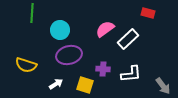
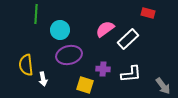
green line: moved 4 px right, 1 px down
yellow semicircle: rotated 65 degrees clockwise
white arrow: moved 13 px left, 5 px up; rotated 112 degrees clockwise
